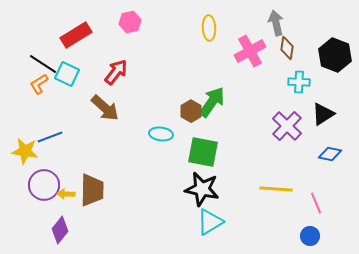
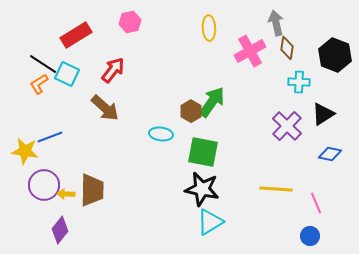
red arrow: moved 3 px left, 2 px up
